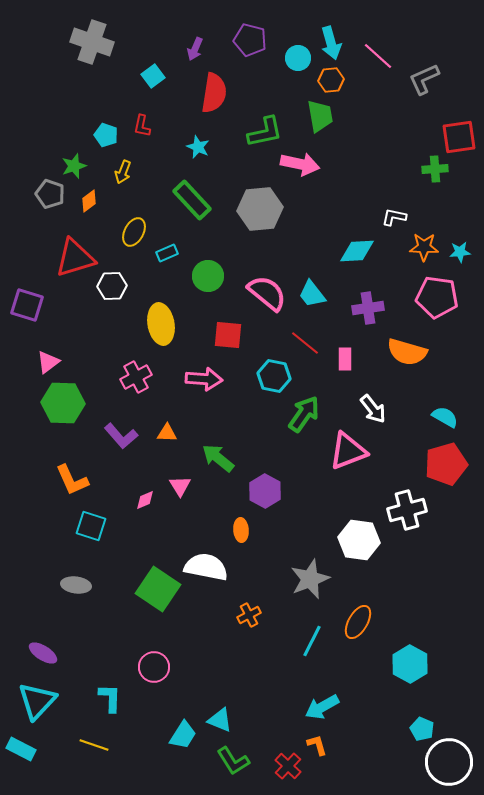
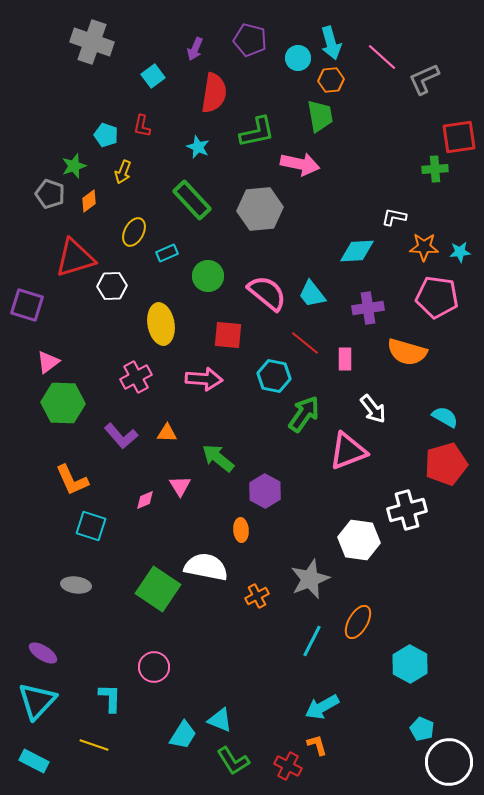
pink line at (378, 56): moved 4 px right, 1 px down
green L-shape at (265, 132): moved 8 px left
orange cross at (249, 615): moved 8 px right, 19 px up
cyan rectangle at (21, 749): moved 13 px right, 12 px down
red cross at (288, 766): rotated 16 degrees counterclockwise
